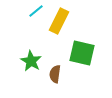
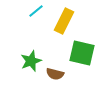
yellow rectangle: moved 5 px right
green star: rotated 20 degrees clockwise
brown semicircle: rotated 84 degrees counterclockwise
